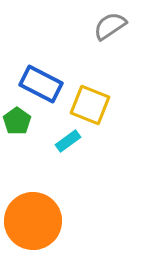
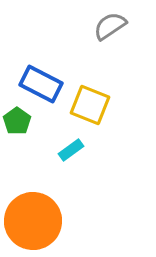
cyan rectangle: moved 3 px right, 9 px down
